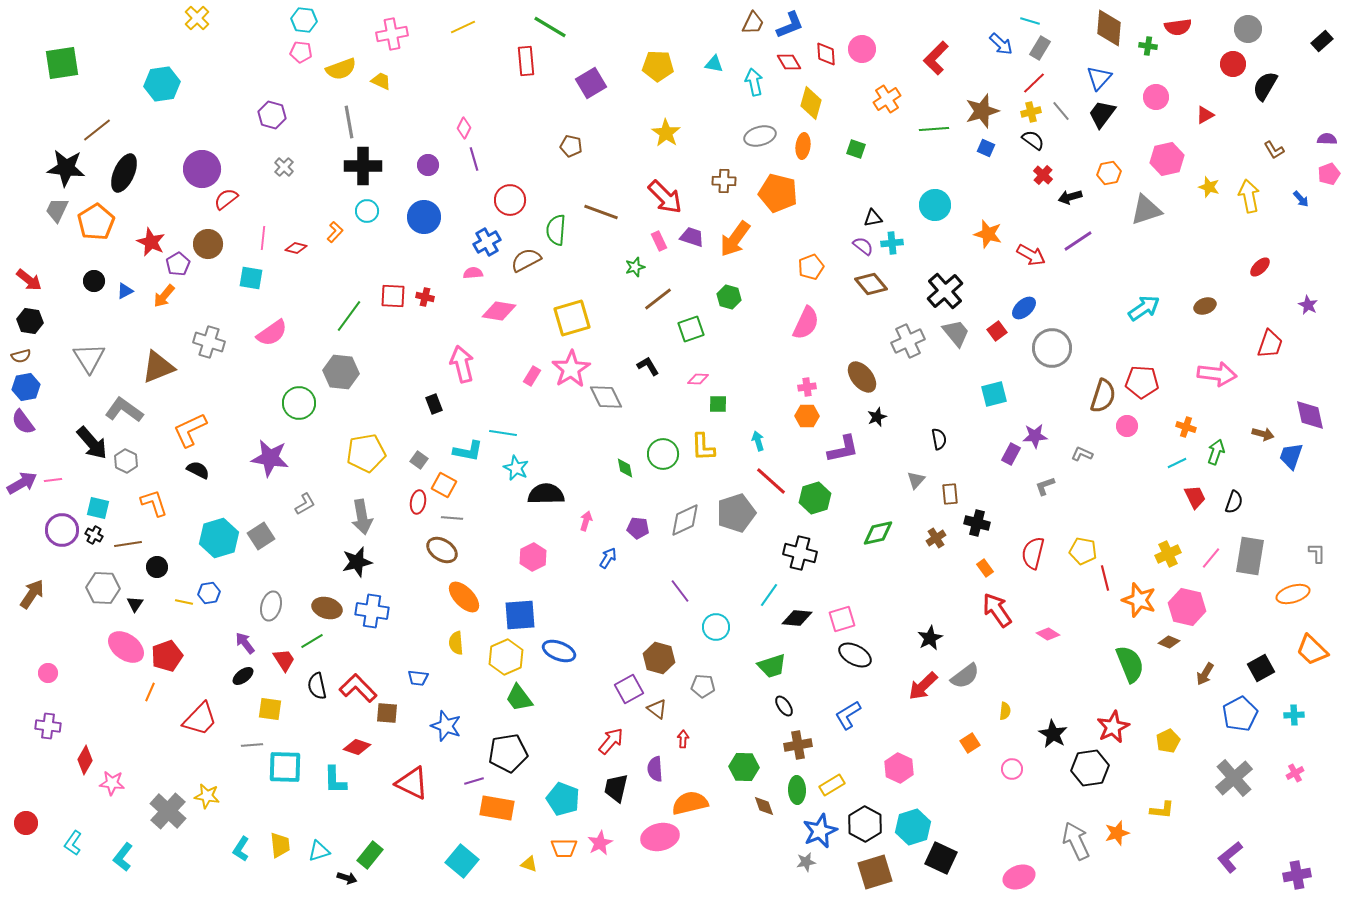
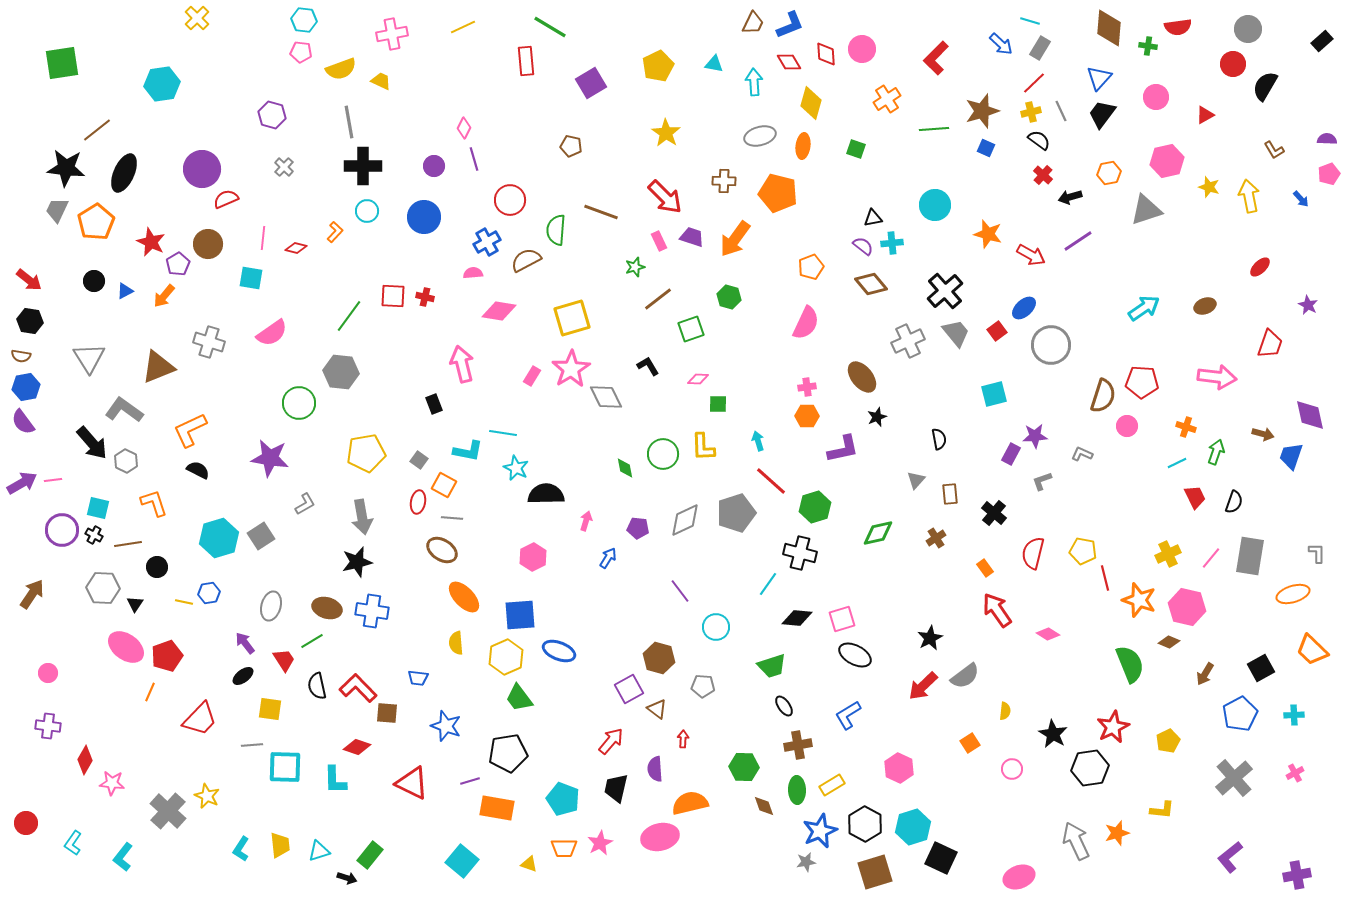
yellow pentagon at (658, 66): rotated 28 degrees counterclockwise
cyan arrow at (754, 82): rotated 8 degrees clockwise
gray line at (1061, 111): rotated 15 degrees clockwise
black semicircle at (1033, 140): moved 6 px right
pink hexagon at (1167, 159): moved 2 px down
purple circle at (428, 165): moved 6 px right, 1 px down
red semicircle at (226, 199): rotated 15 degrees clockwise
gray circle at (1052, 348): moved 1 px left, 3 px up
brown semicircle at (21, 356): rotated 24 degrees clockwise
pink arrow at (1217, 374): moved 3 px down
gray L-shape at (1045, 486): moved 3 px left, 5 px up
green hexagon at (815, 498): moved 9 px down
black cross at (977, 523): moved 17 px right, 10 px up; rotated 25 degrees clockwise
cyan line at (769, 595): moved 1 px left, 11 px up
purple line at (474, 781): moved 4 px left
yellow star at (207, 796): rotated 15 degrees clockwise
